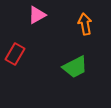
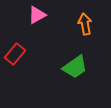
red rectangle: rotated 10 degrees clockwise
green trapezoid: rotated 8 degrees counterclockwise
